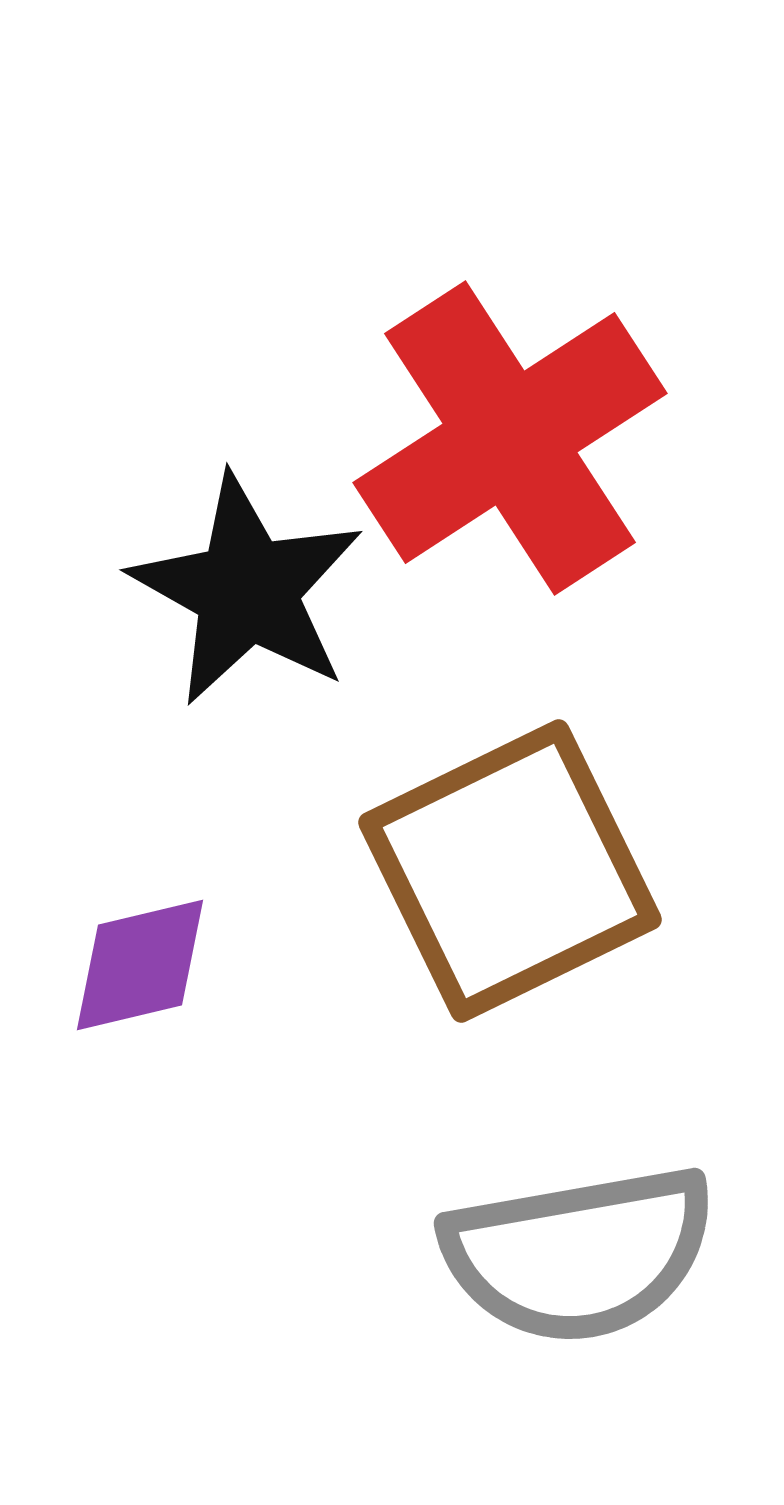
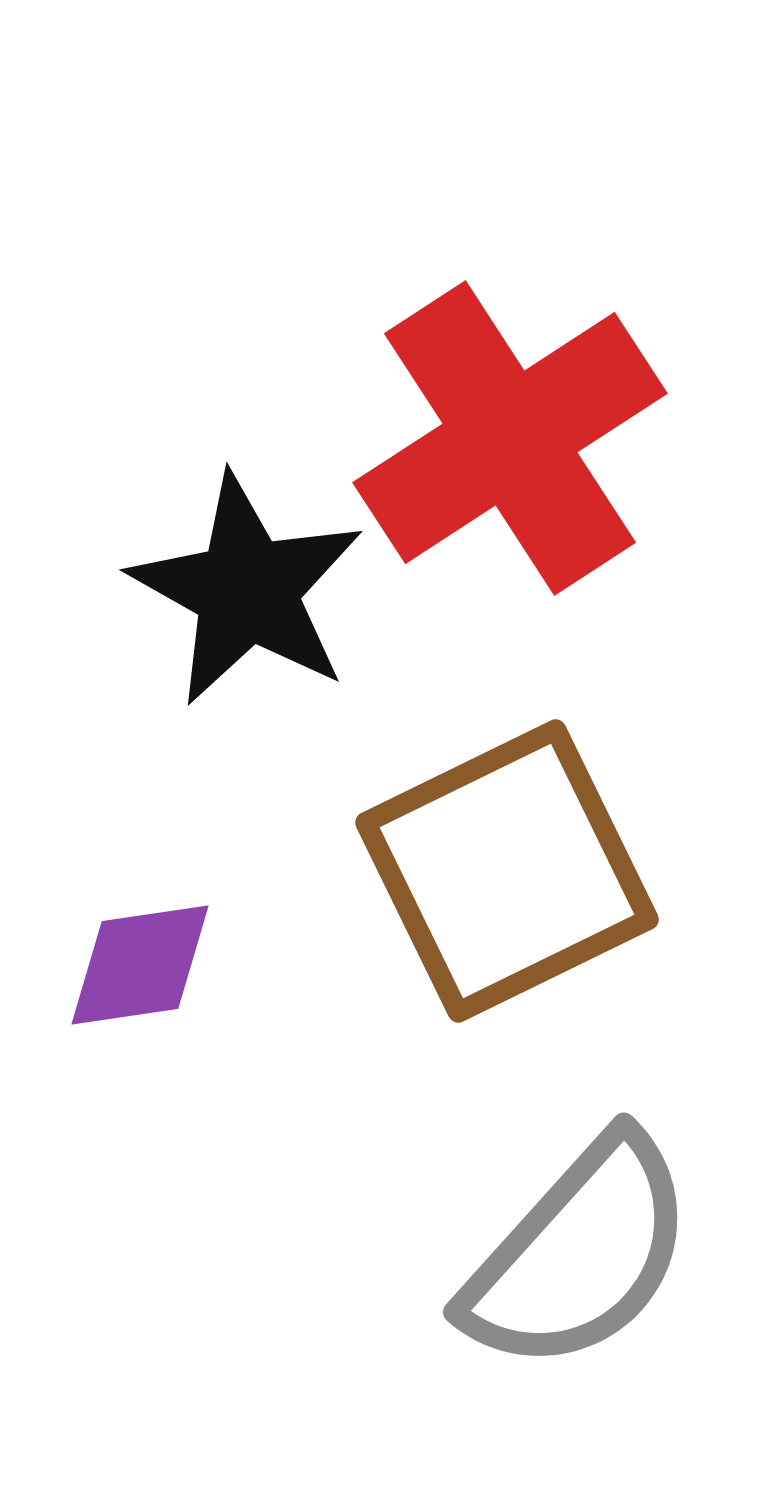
brown square: moved 3 px left
purple diamond: rotated 5 degrees clockwise
gray semicircle: rotated 38 degrees counterclockwise
